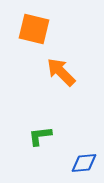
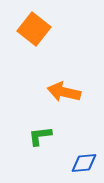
orange square: rotated 24 degrees clockwise
orange arrow: moved 3 px right, 20 px down; rotated 32 degrees counterclockwise
